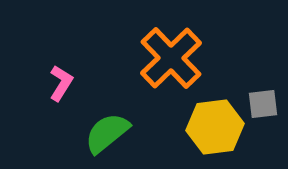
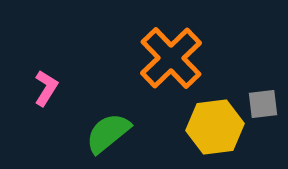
pink L-shape: moved 15 px left, 5 px down
green semicircle: moved 1 px right
